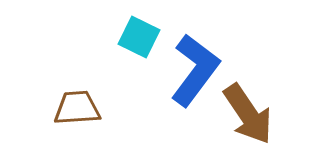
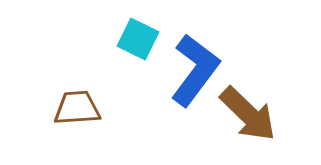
cyan square: moved 1 px left, 2 px down
brown arrow: rotated 12 degrees counterclockwise
